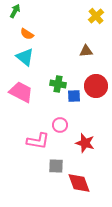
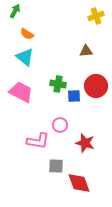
yellow cross: rotated 21 degrees clockwise
